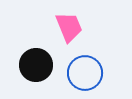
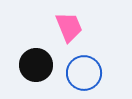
blue circle: moved 1 px left
